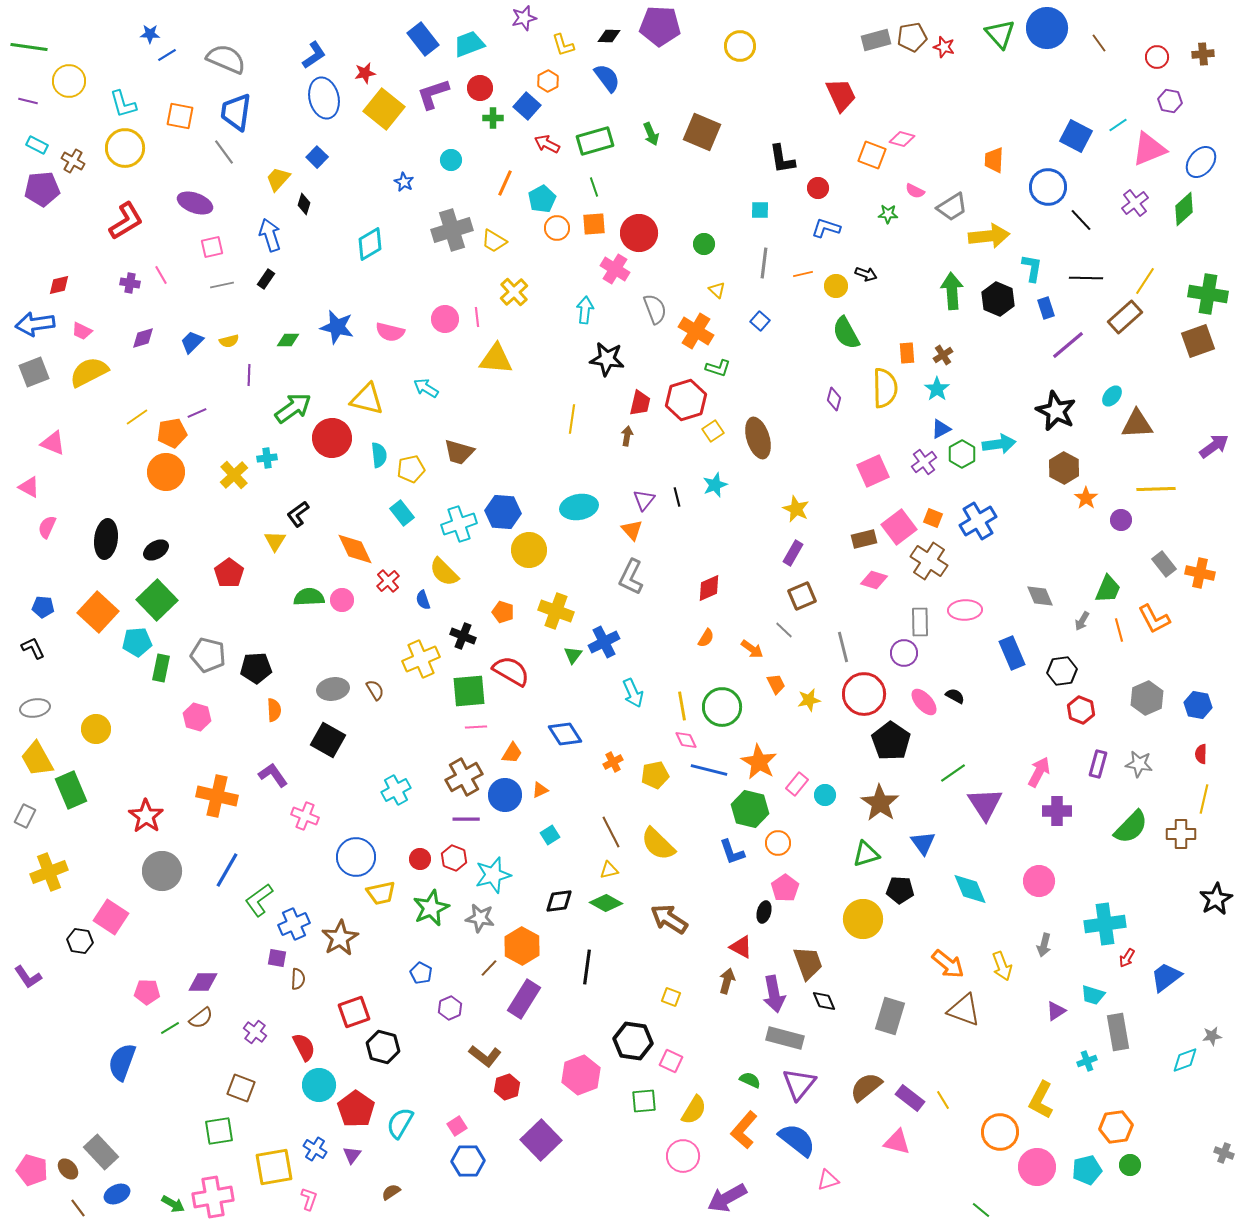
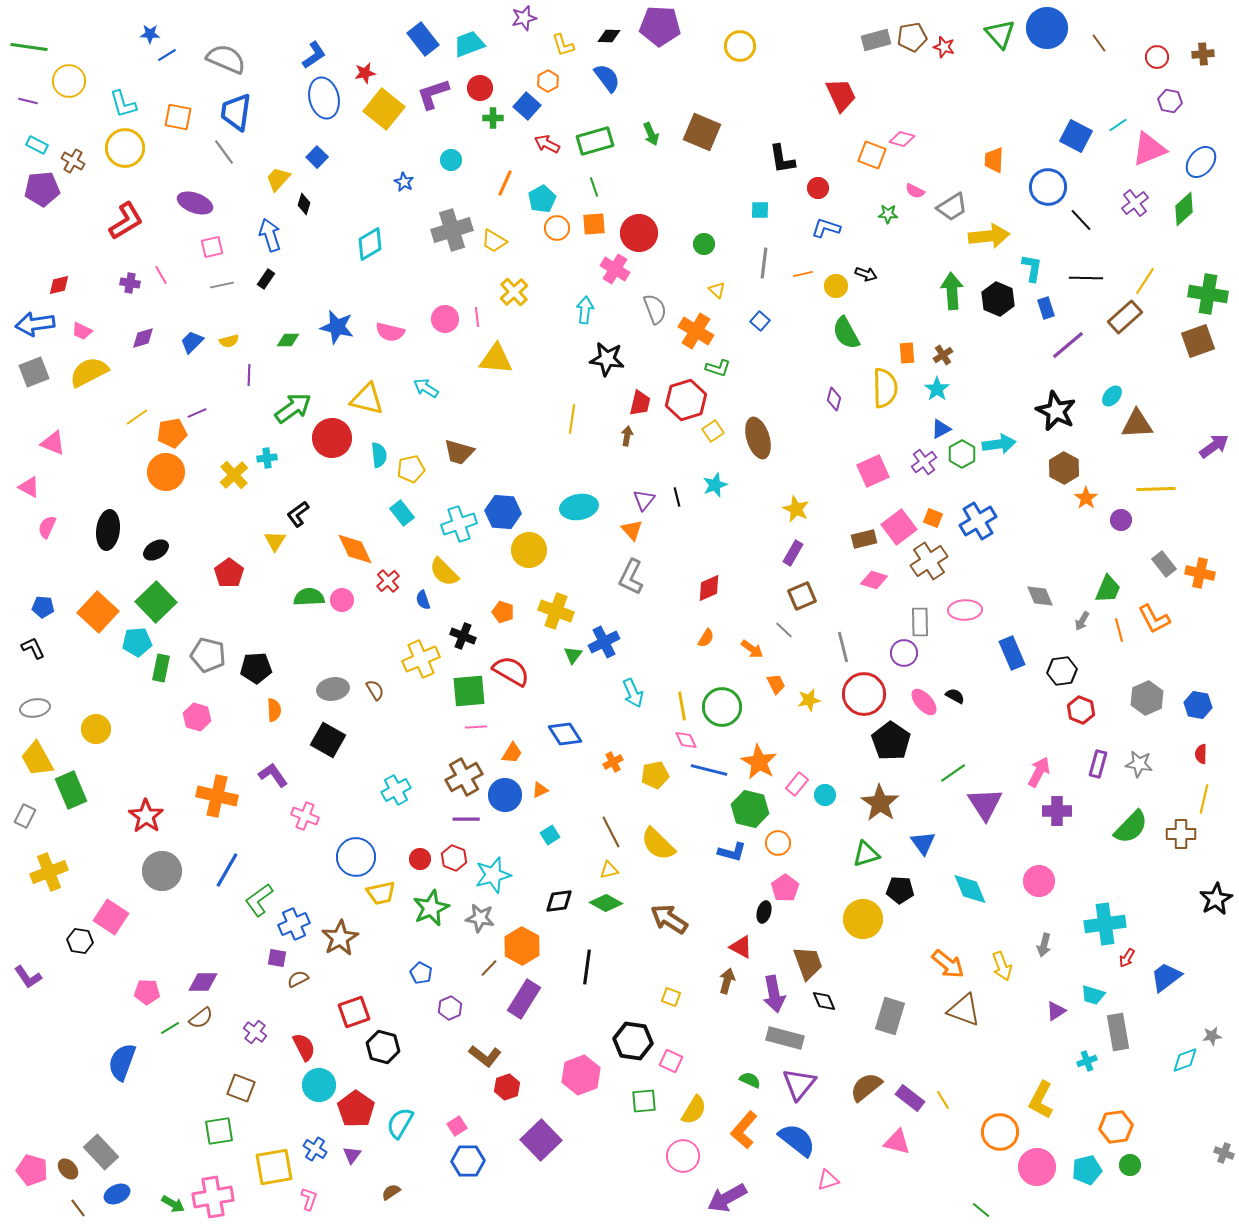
orange square at (180, 116): moved 2 px left, 1 px down
black ellipse at (106, 539): moved 2 px right, 9 px up
brown cross at (929, 561): rotated 24 degrees clockwise
green square at (157, 600): moved 1 px left, 2 px down
blue L-shape at (732, 852): rotated 56 degrees counterclockwise
brown semicircle at (298, 979): rotated 120 degrees counterclockwise
